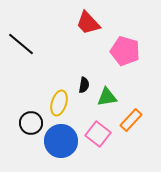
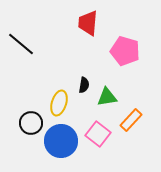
red trapezoid: rotated 48 degrees clockwise
